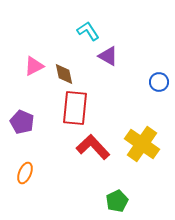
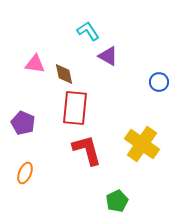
pink triangle: moved 1 px right, 2 px up; rotated 35 degrees clockwise
purple pentagon: moved 1 px right, 1 px down
red L-shape: moved 6 px left, 3 px down; rotated 28 degrees clockwise
